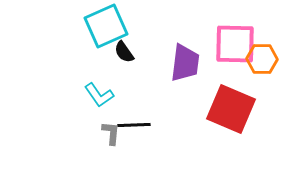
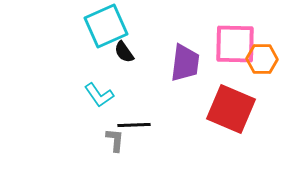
gray L-shape: moved 4 px right, 7 px down
